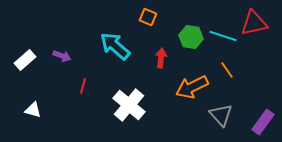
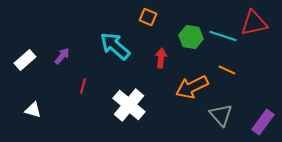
purple arrow: rotated 72 degrees counterclockwise
orange line: rotated 30 degrees counterclockwise
